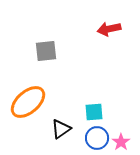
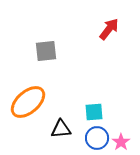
red arrow: rotated 140 degrees clockwise
black triangle: rotated 30 degrees clockwise
